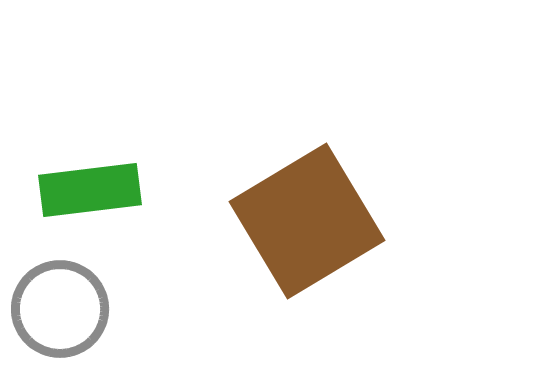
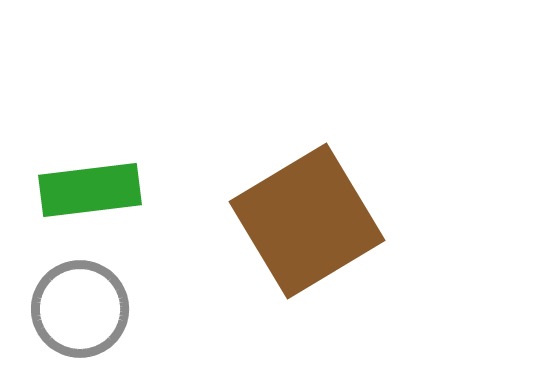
gray circle: moved 20 px right
